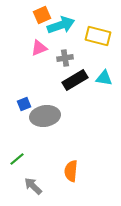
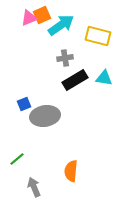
cyan arrow: rotated 16 degrees counterclockwise
pink triangle: moved 10 px left, 30 px up
gray arrow: moved 1 px right, 1 px down; rotated 24 degrees clockwise
